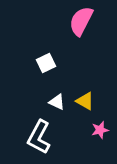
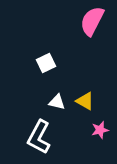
pink semicircle: moved 11 px right
white triangle: rotated 12 degrees counterclockwise
